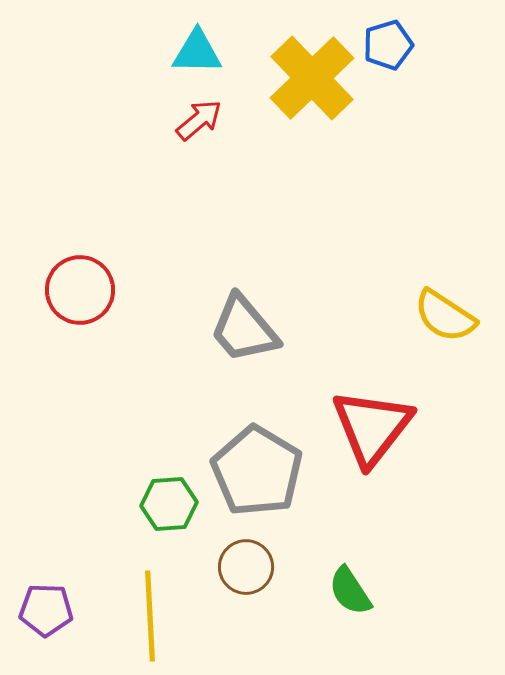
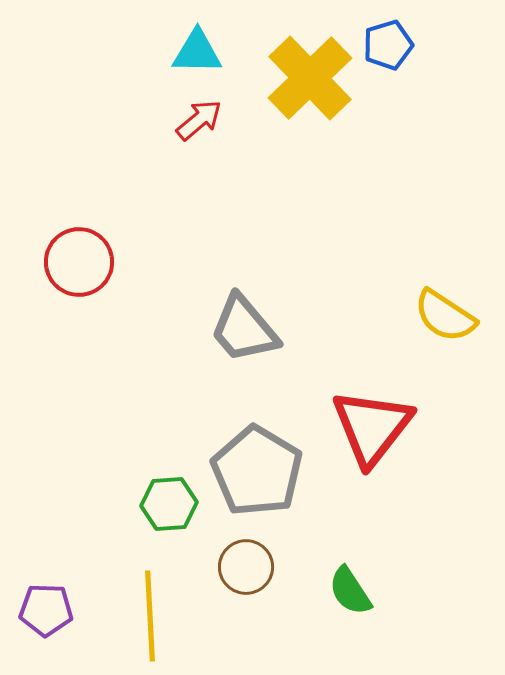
yellow cross: moved 2 px left
red circle: moved 1 px left, 28 px up
